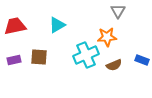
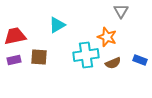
gray triangle: moved 3 px right
red trapezoid: moved 10 px down
orange star: rotated 24 degrees clockwise
cyan cross: rotated 15 degrees clockwise
blue rectangle: moved 2 px left
brown semicircle: moved 1 px left, 2 px up
